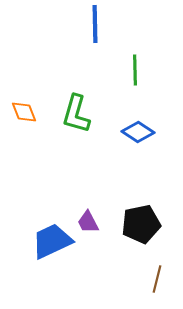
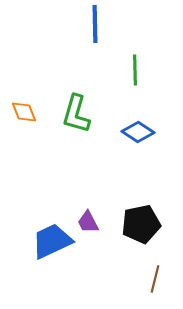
brown line: moved 2 px left
